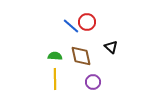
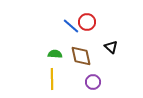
green semicircle: moved 2 px up
yellow line: moved 3 px left
